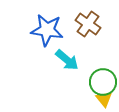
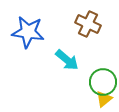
brown cross: rotated 10 degrees counterclockwise
blue star: moved 19 px left, 2 px down
yellow triangle: rotated 30 degrees clockwise
